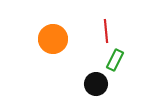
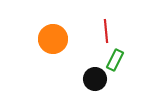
black circle: moved 1 px left, 5 px up
